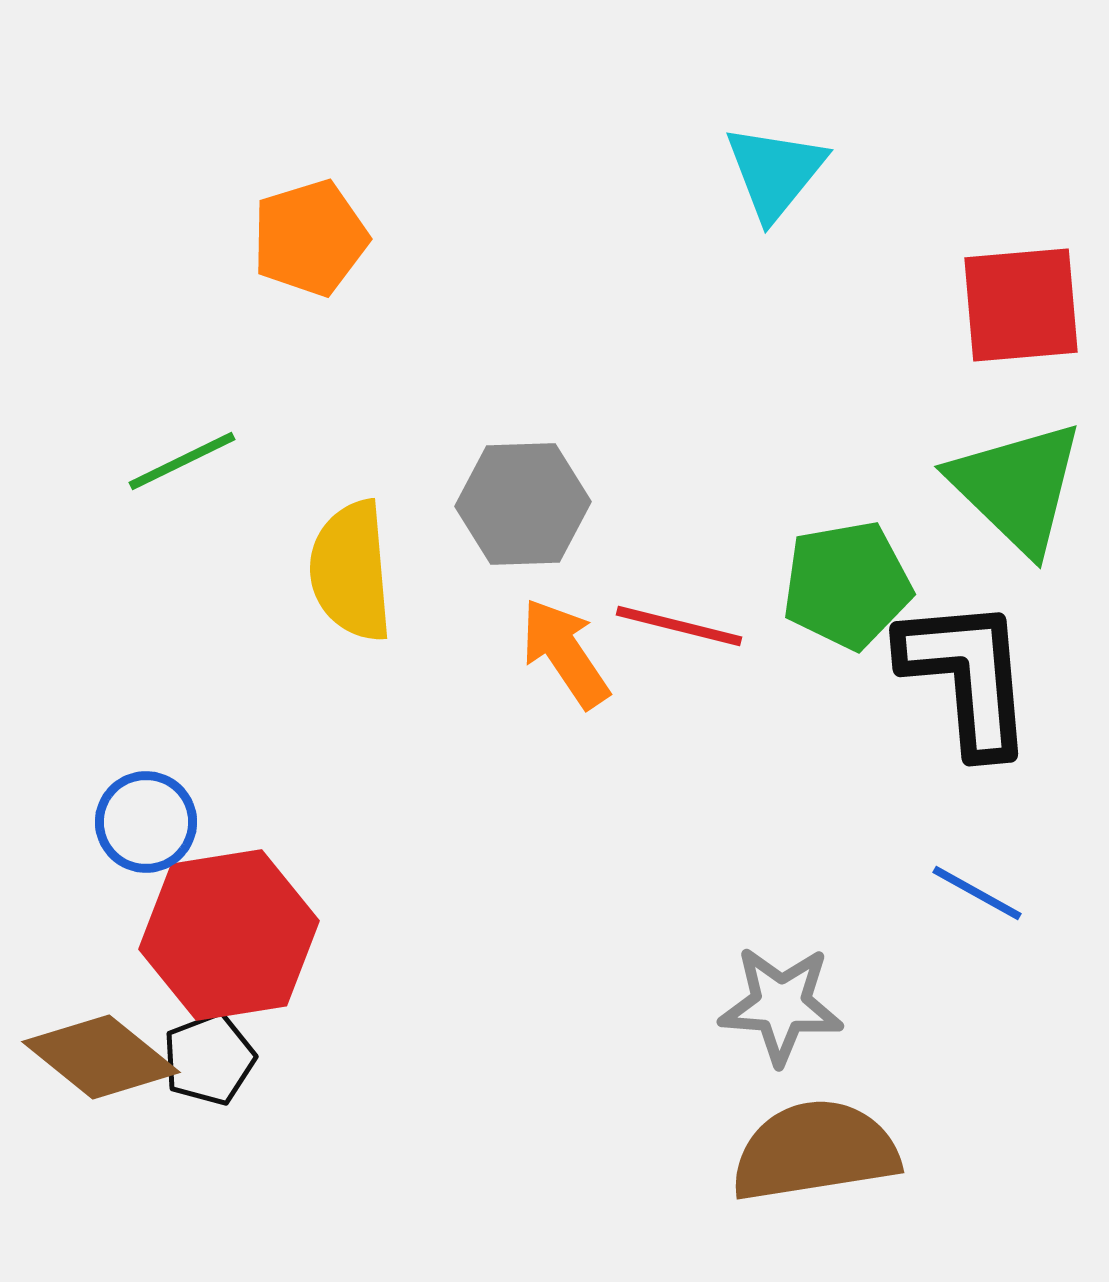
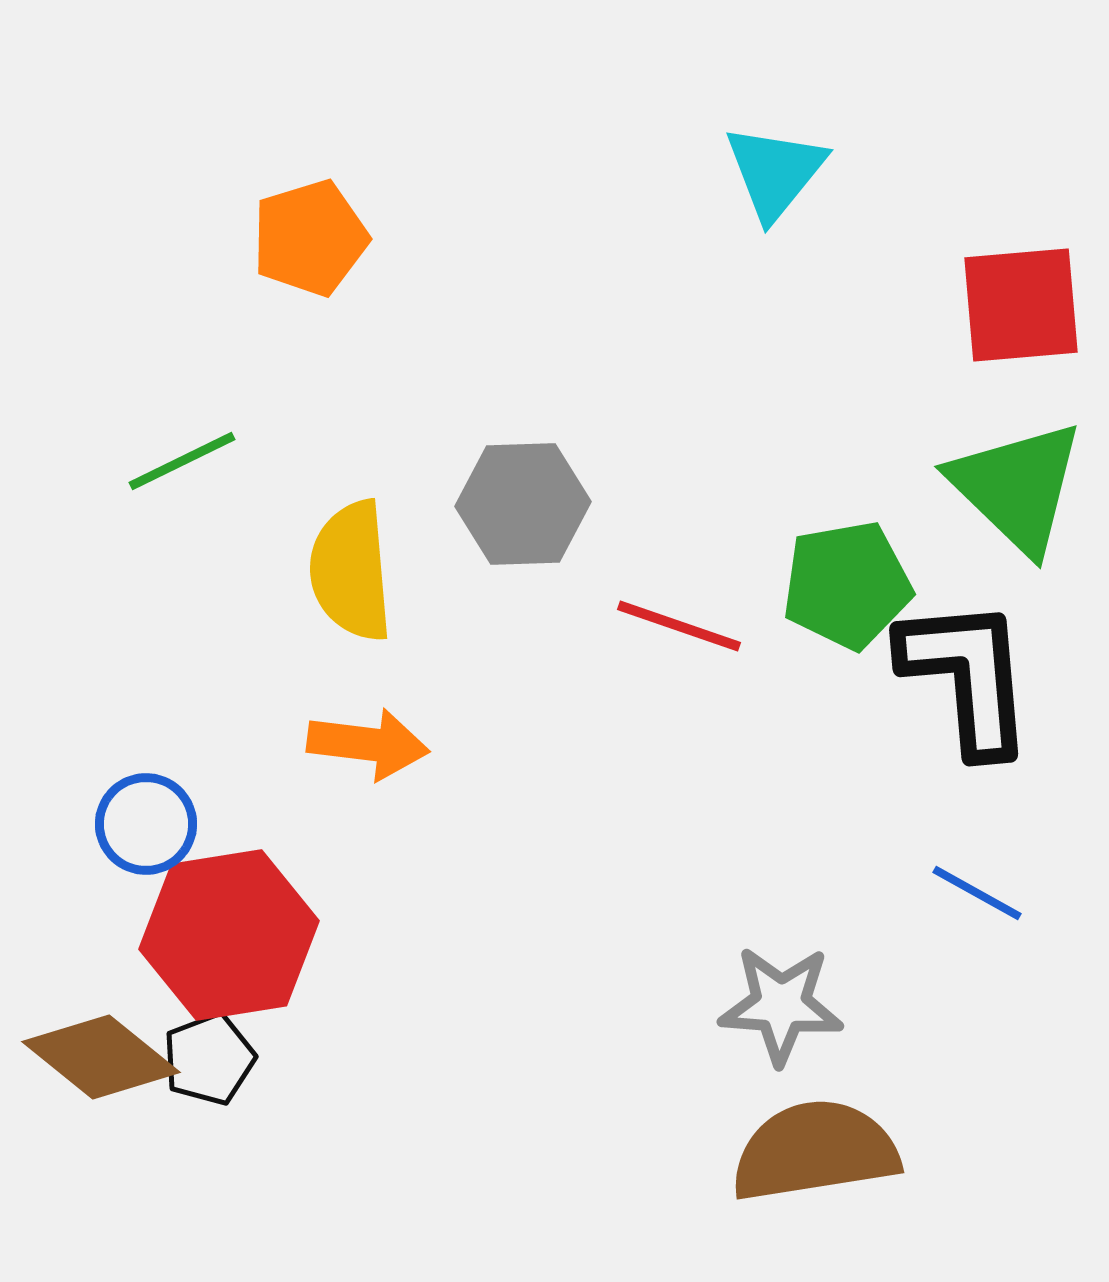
red line: rotated 5 degrees clockwise
orange arrow: moved 197 px left, 91 px down; rotated 131 degrees clockwise
blue circle: moved 2 px down
